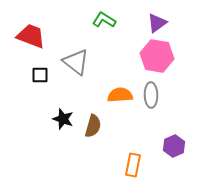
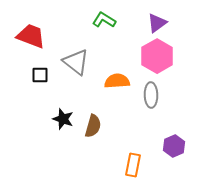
pink hexagon: rotated 20 degrees clockwise
orange semicircle: moved 3 px left, 14 px up
